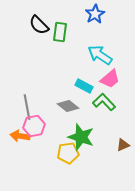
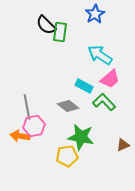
black semicircle: moved 7 px right
green star: rotated 8 degrees counterclockwise
yellow pentagon: moved 1 px left, 3 px down
